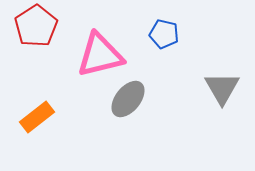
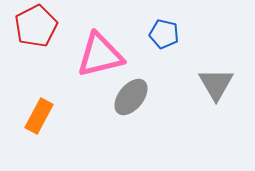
red pentagon: rotated 6 degrees clockwise
gray triangle: moved 6 px left, 4 px up
gray ellipse: moved 3 px right, 2 px up
orange rectangle: moved 2 px right, 1 px up; rotated 24 degrees counterclockwise
